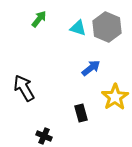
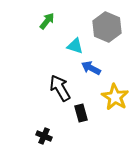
green arrow: moved 8 px right, 2 px down
cyan triangle: moved 3 px left, 18 px down
blue arrow: rotated 114 degrees counterclockwise
black arrow: moved 36 px right
yellow star: rotated 8 degrees counterclockwise
